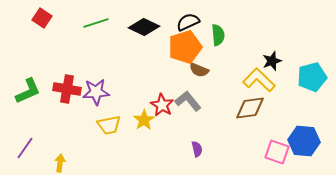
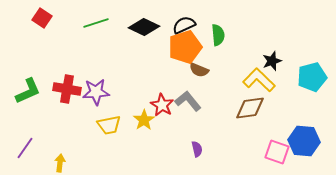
black semicircle: moved 4 px left, 3 px down
